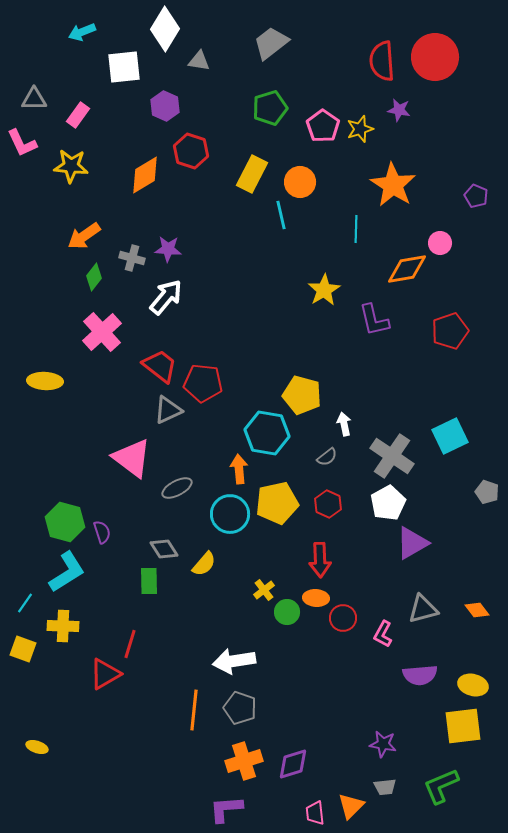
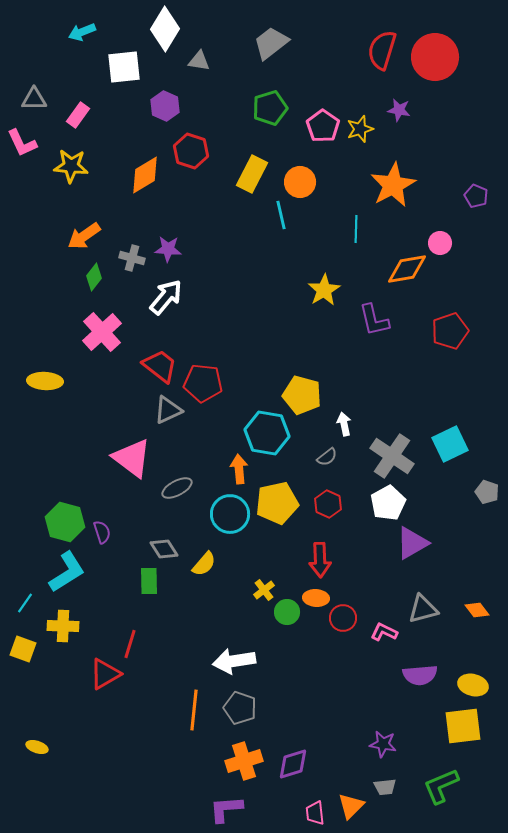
red semicircle at (382, 61): moved 11 px up; rotated 21 degrees clockwise
orange star at (393, 185): rotated 12 degrees clockwise
cyan square at (450, 436): moved 8 px down
pink L-shape at (383, 634): moved 1 px right, 2 px up; rotated 88 degrees clockwise
